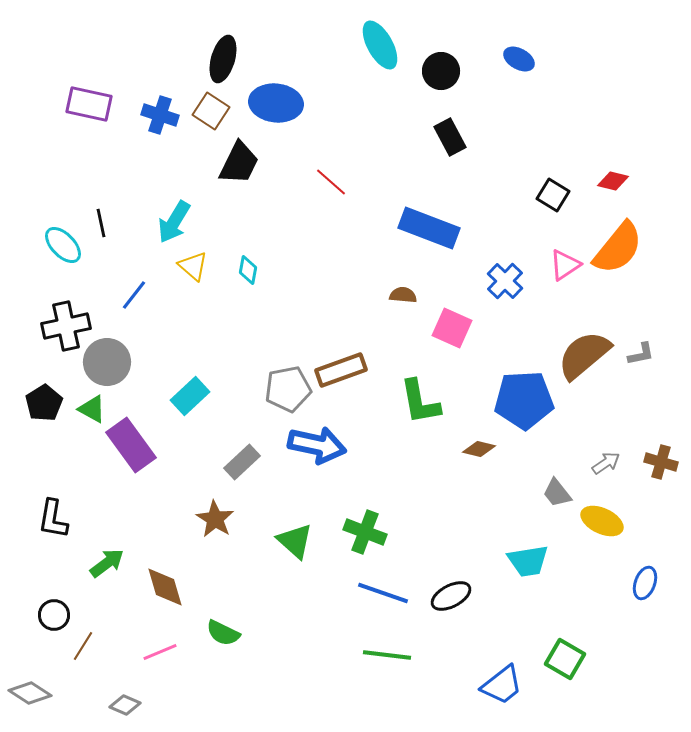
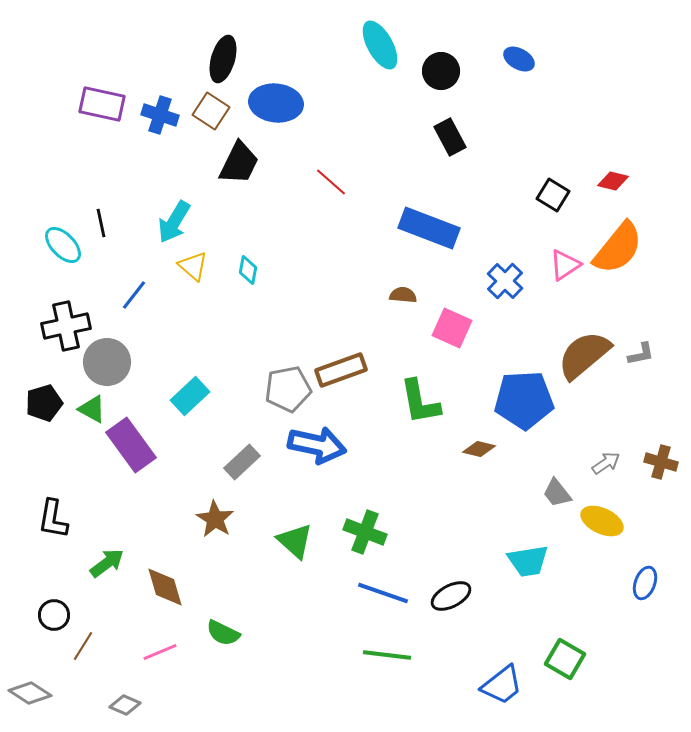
purple rectangle at (89, 104): moved 13 px right
black pentagon at (44, 403): rotated 15 degrees clockwise
